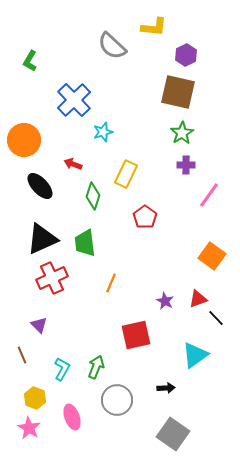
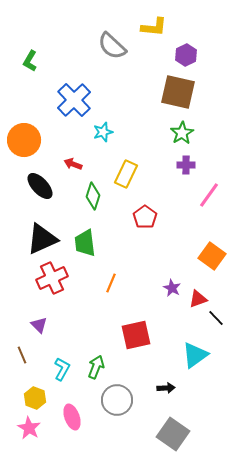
purple star: moved 7 px right, 13 px up
